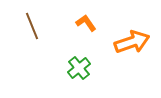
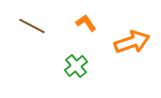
brown line: rotated 40 degrees counterclockwise
green cross: moved 3 px left, 2 px up
